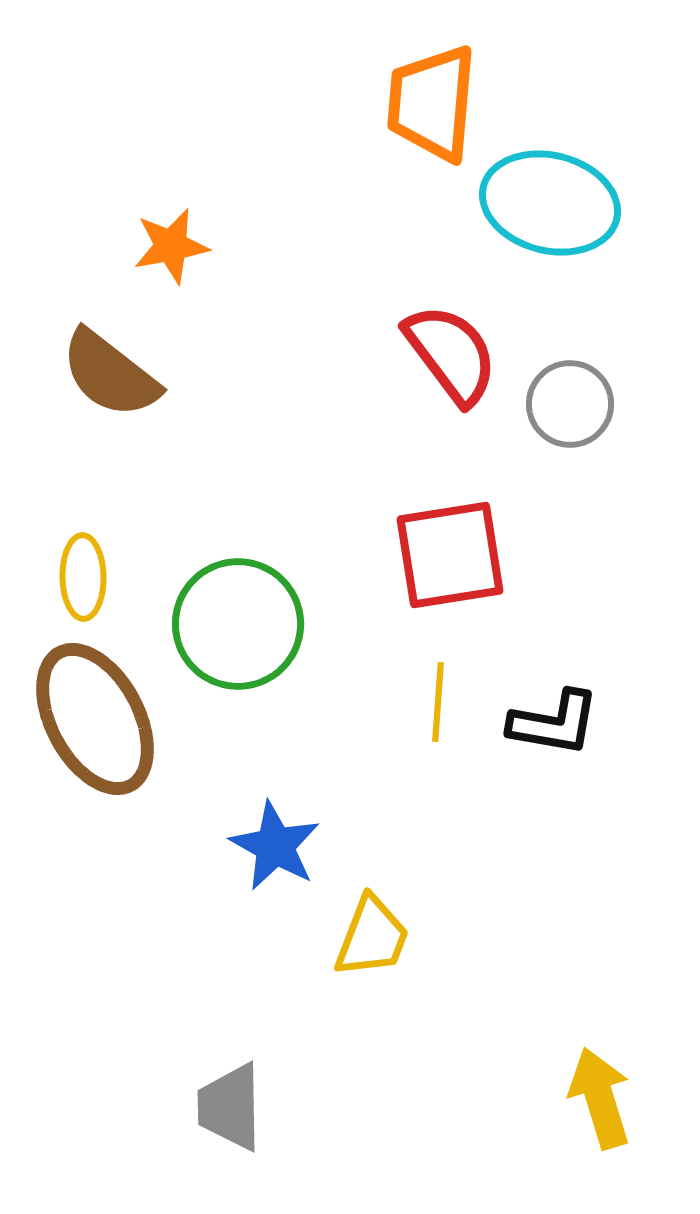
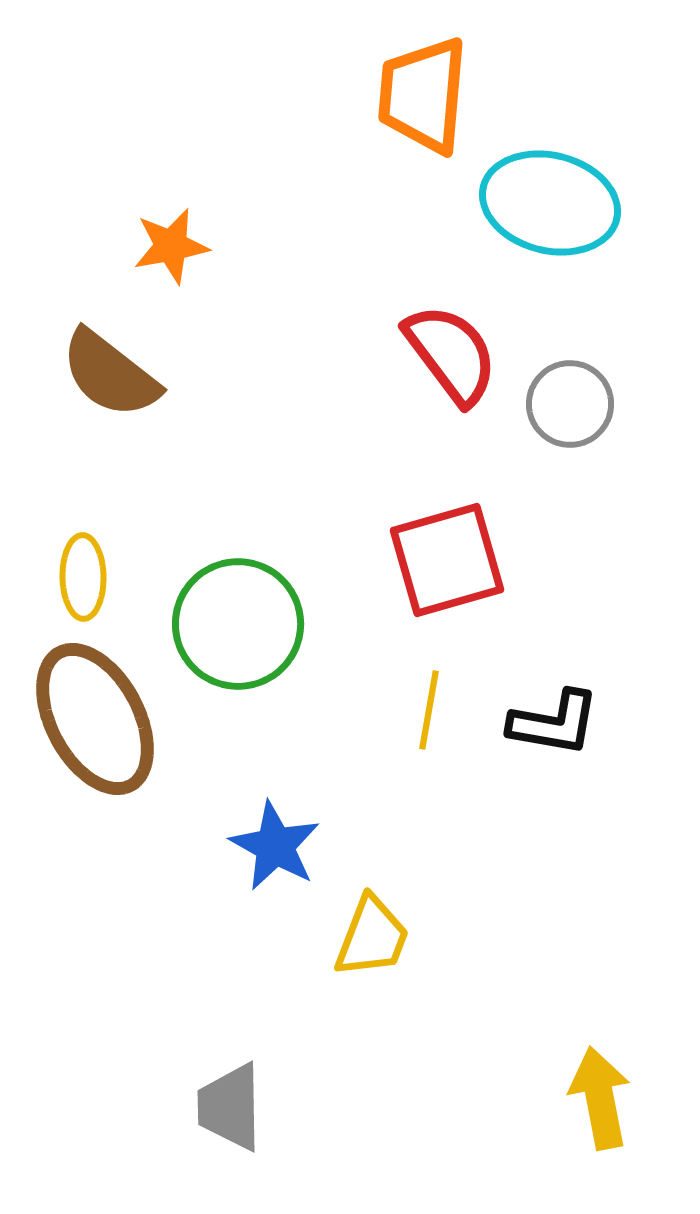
orange trapezoid: moved 9 px left, 8 px up
red square: moved 3 px left, 5 px down; rotated 7 degrees counterclockwise
yellow line: moved 9 px left, 8 px down; rotated 6 degrees clockwise
yellow arrow: rotated 6 degrees clockwise
